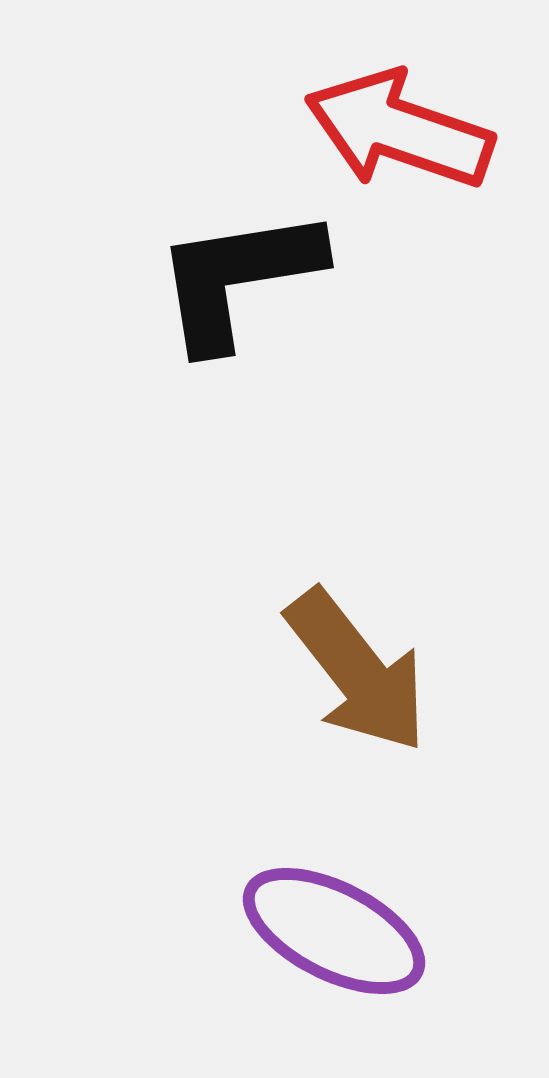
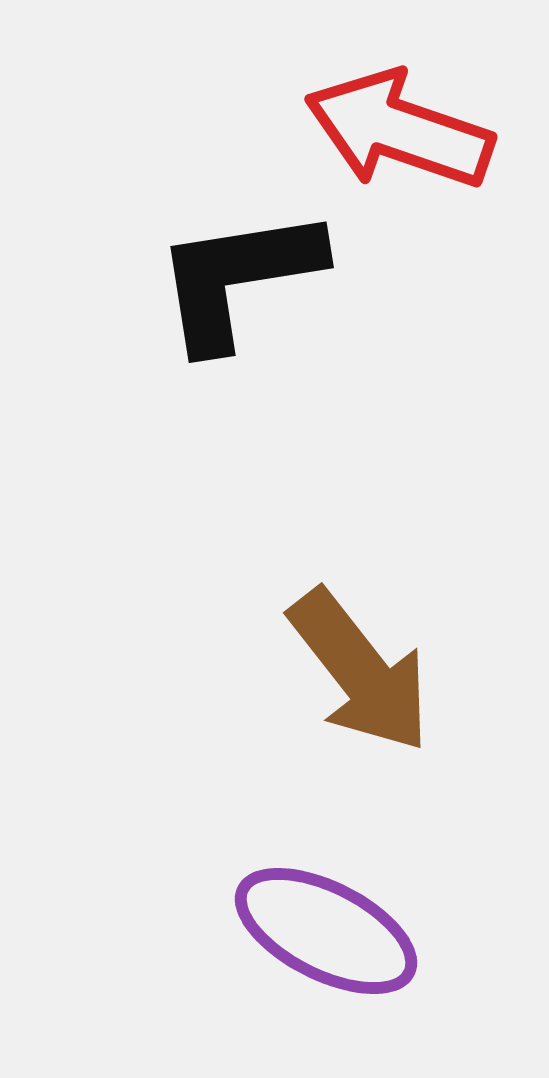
brown arrow: moved 3 px right
purple ellipse: moved 8 px left
